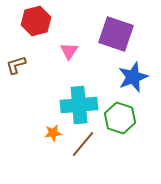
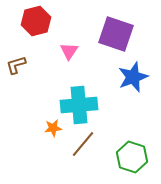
green hexagon: moved 12 px right, 39 px down
orange star: moved 5 px up
